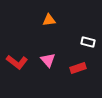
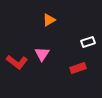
orange triangle: rotated 24 degrees counterclockwise
white rectangle: rotated 32 degrees counterclockwise
pink triangle: moved 6 px left, 6 px up; rotated 14 degrees clockwise
